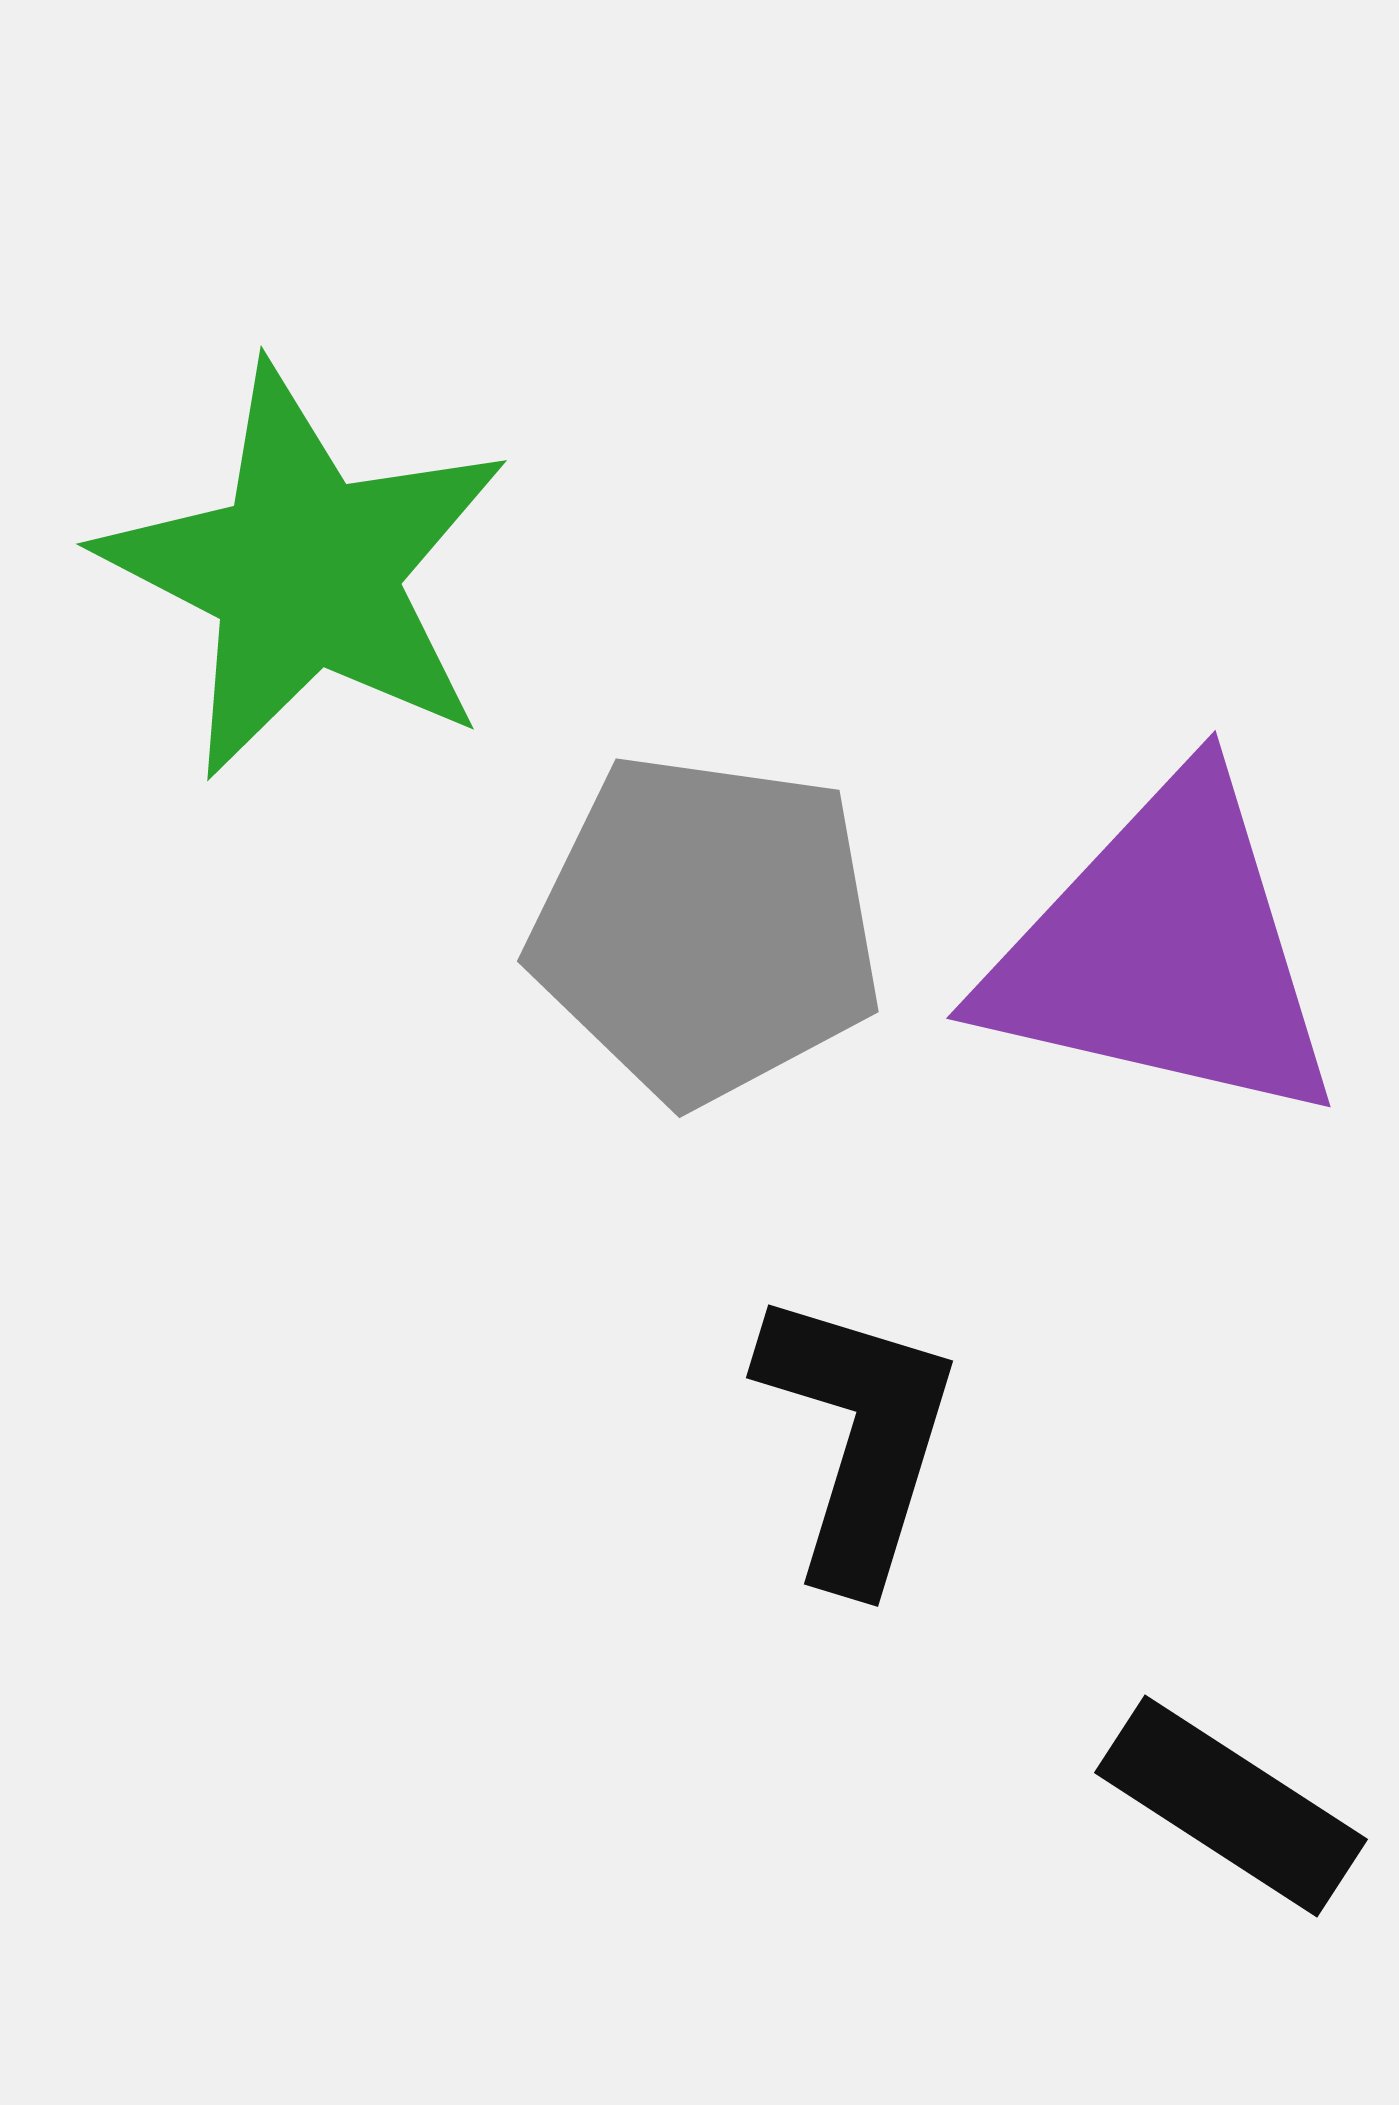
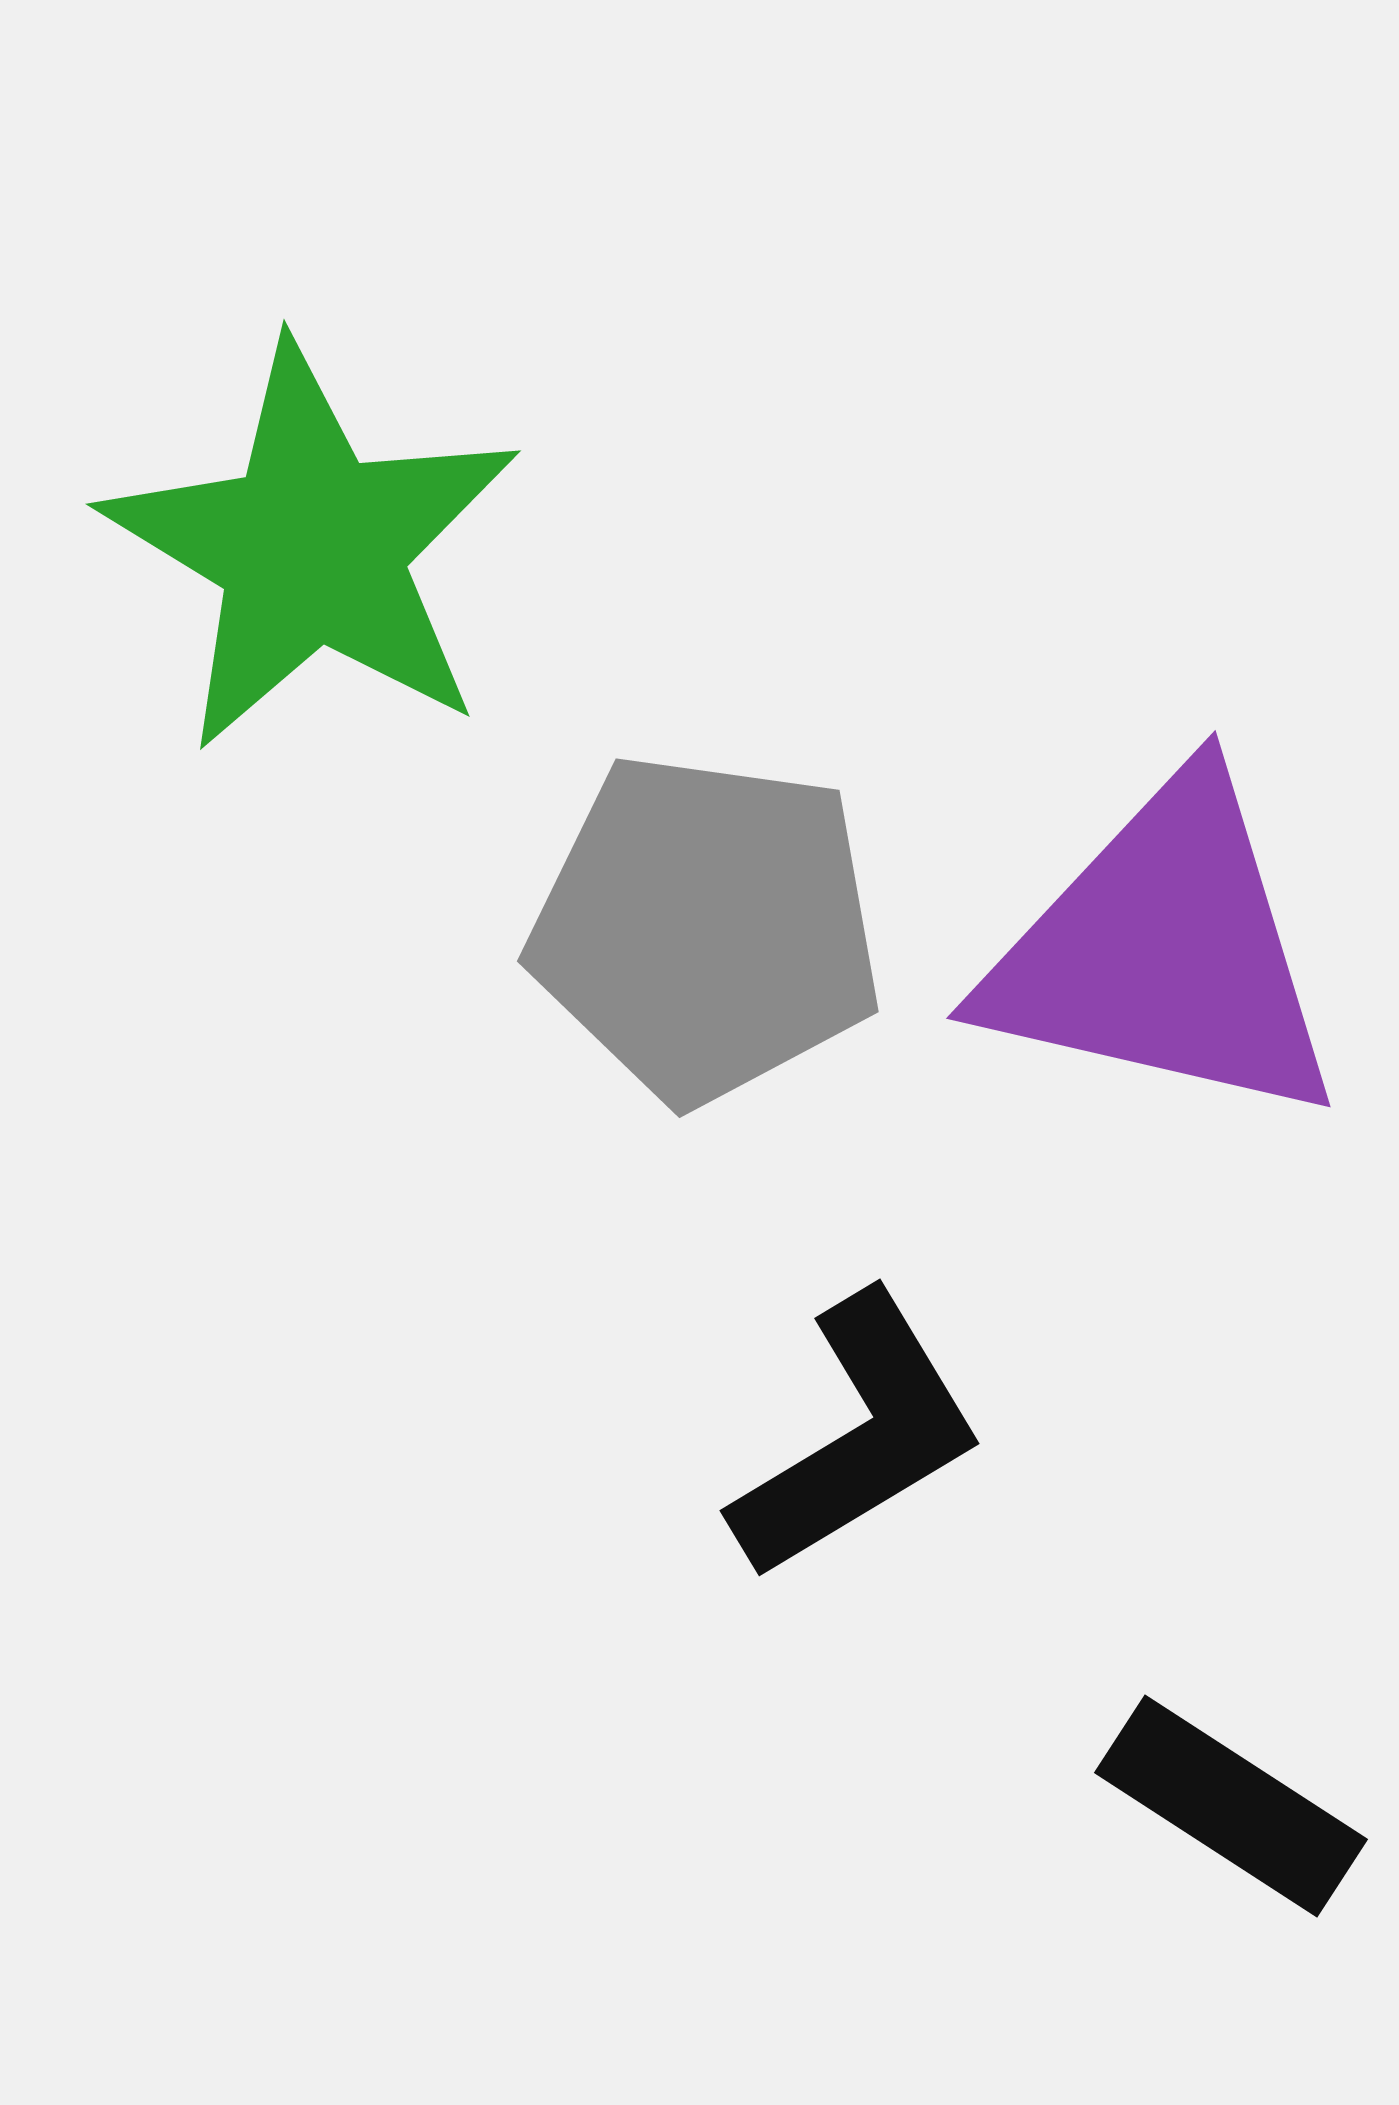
green star: moved 7 px right, 24 px up; rotated 4 degrees clockwise
black L-shape: rotated 42 degrees clockwise
